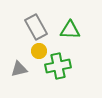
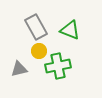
green triangle: rotated 20 degrees clockwise
